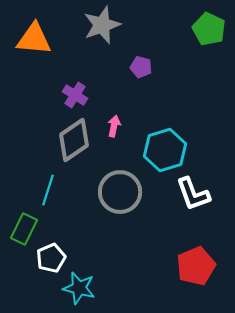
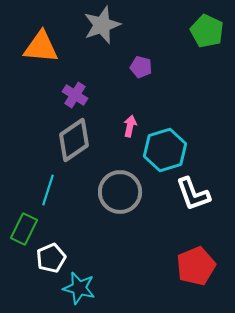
green pentagon: moved 2 px left, 2 px down
orange triangle: moved 7 px right, 8 px down
pink arrow: moved 16 px right
